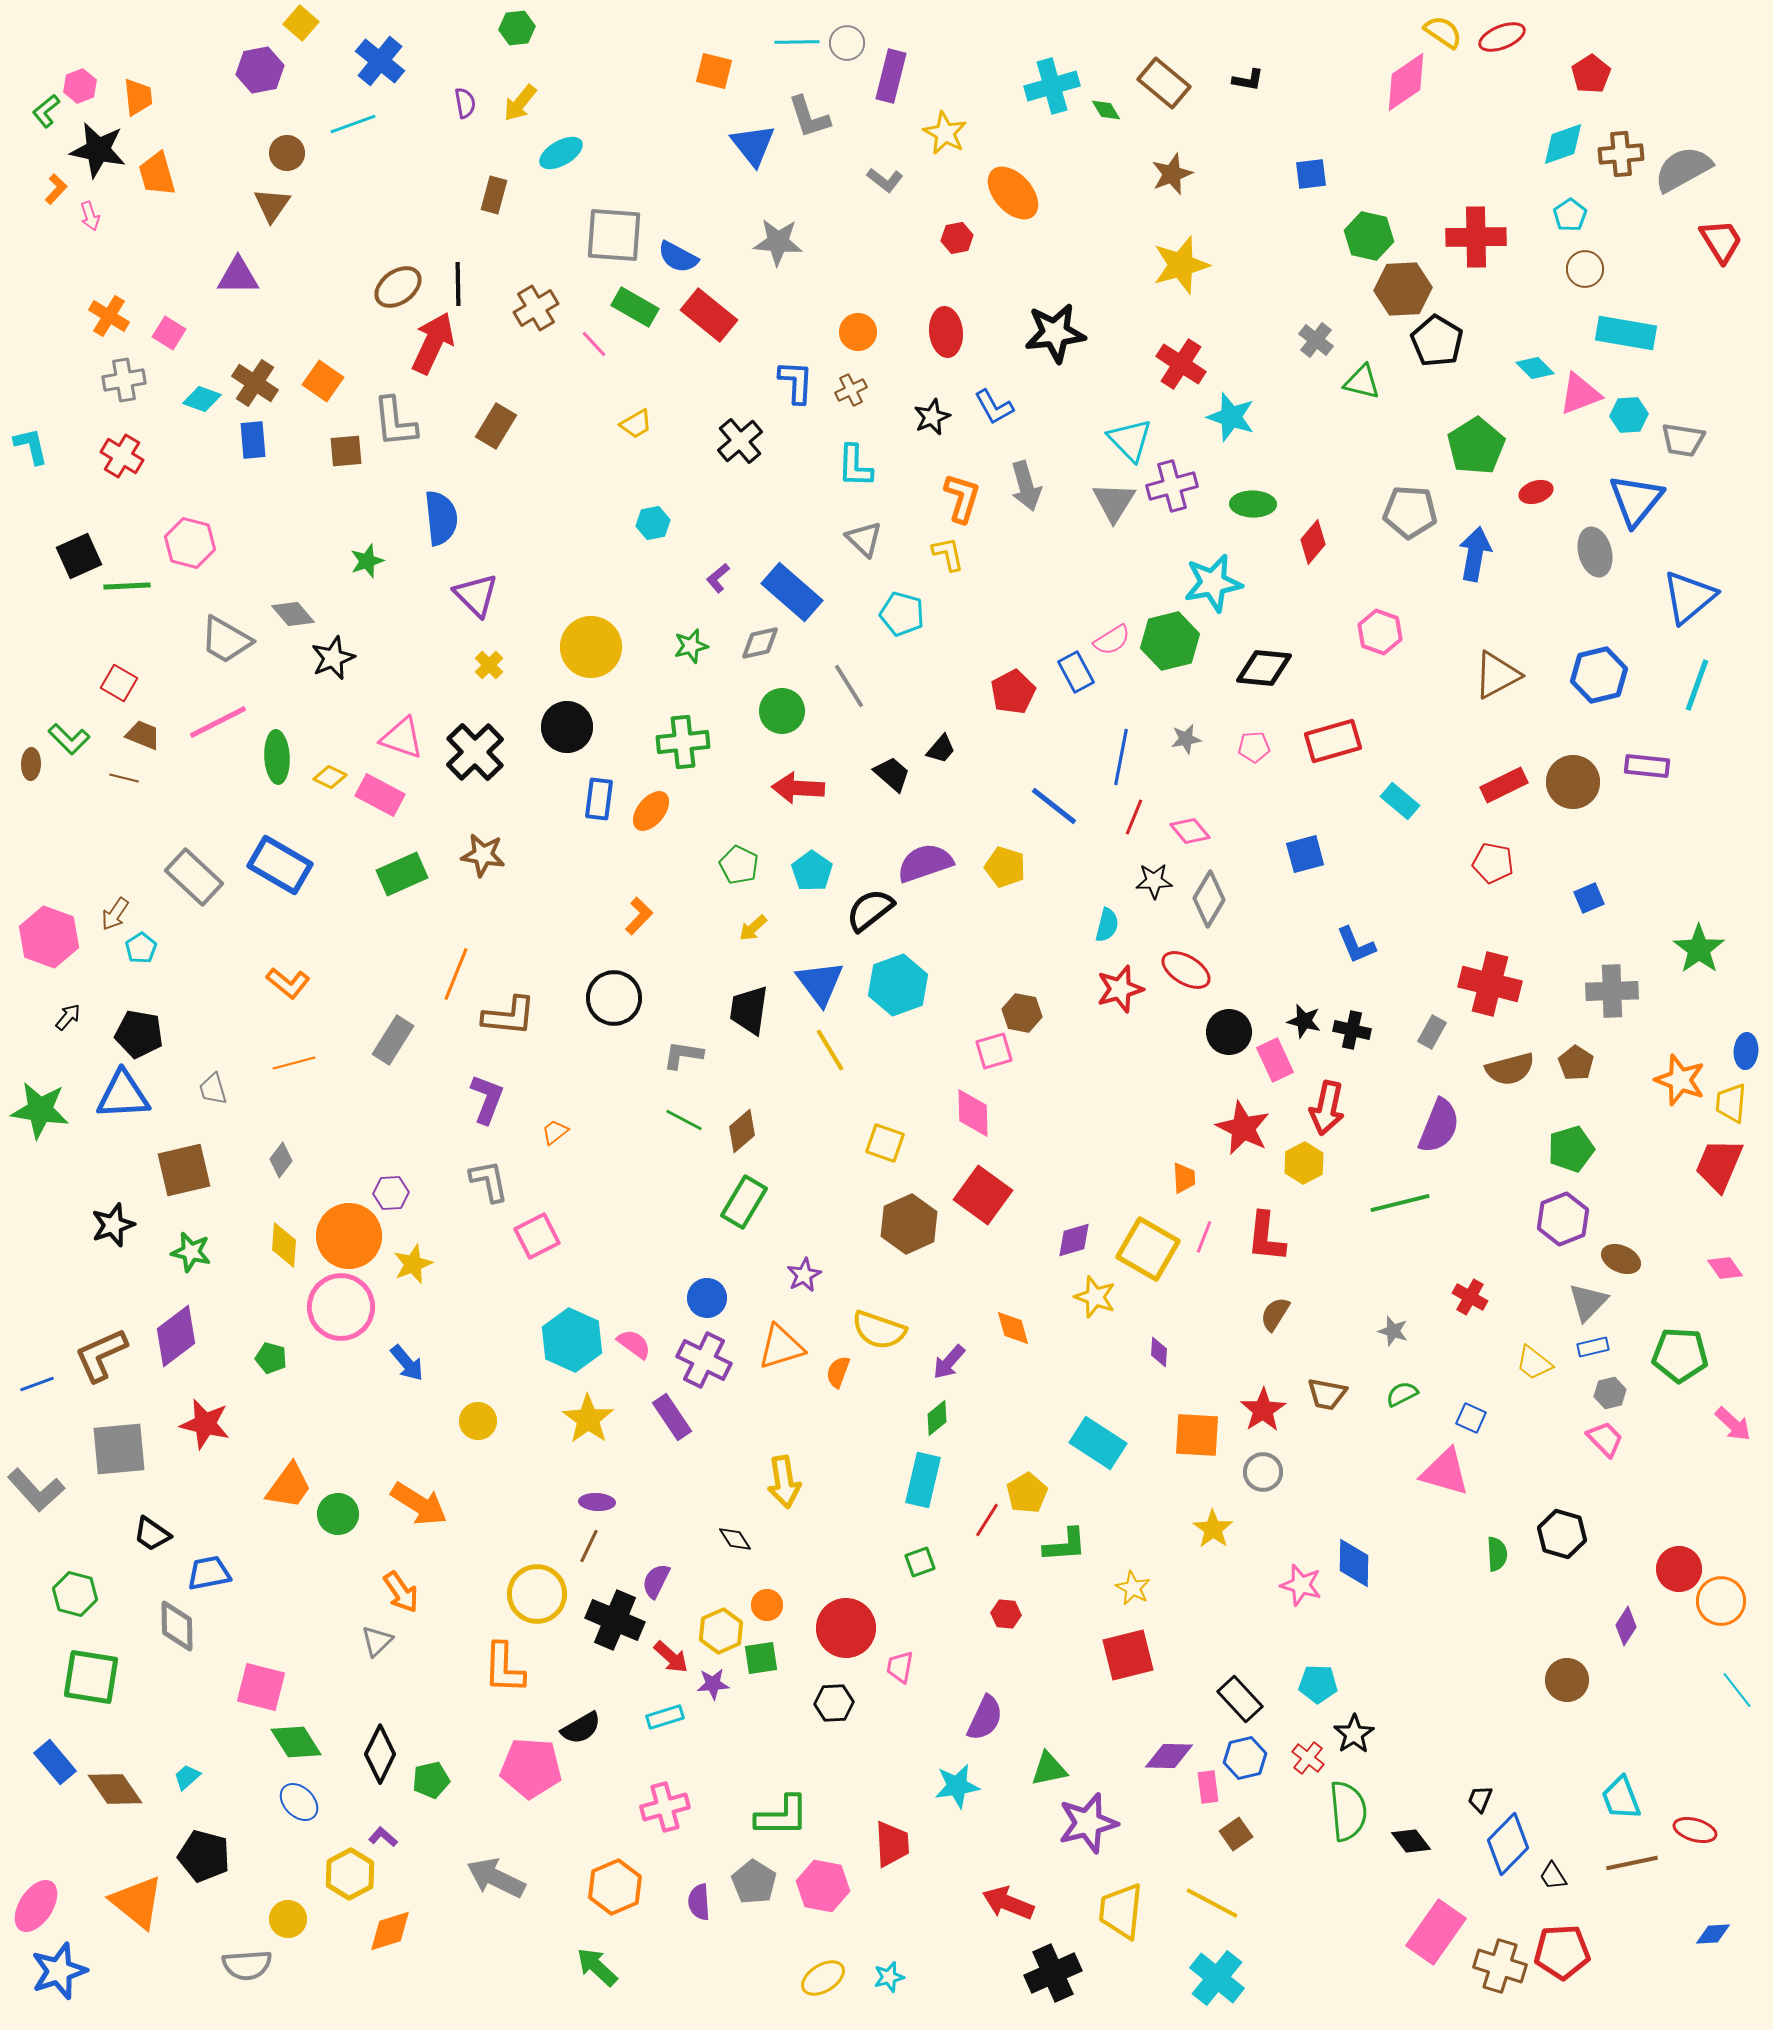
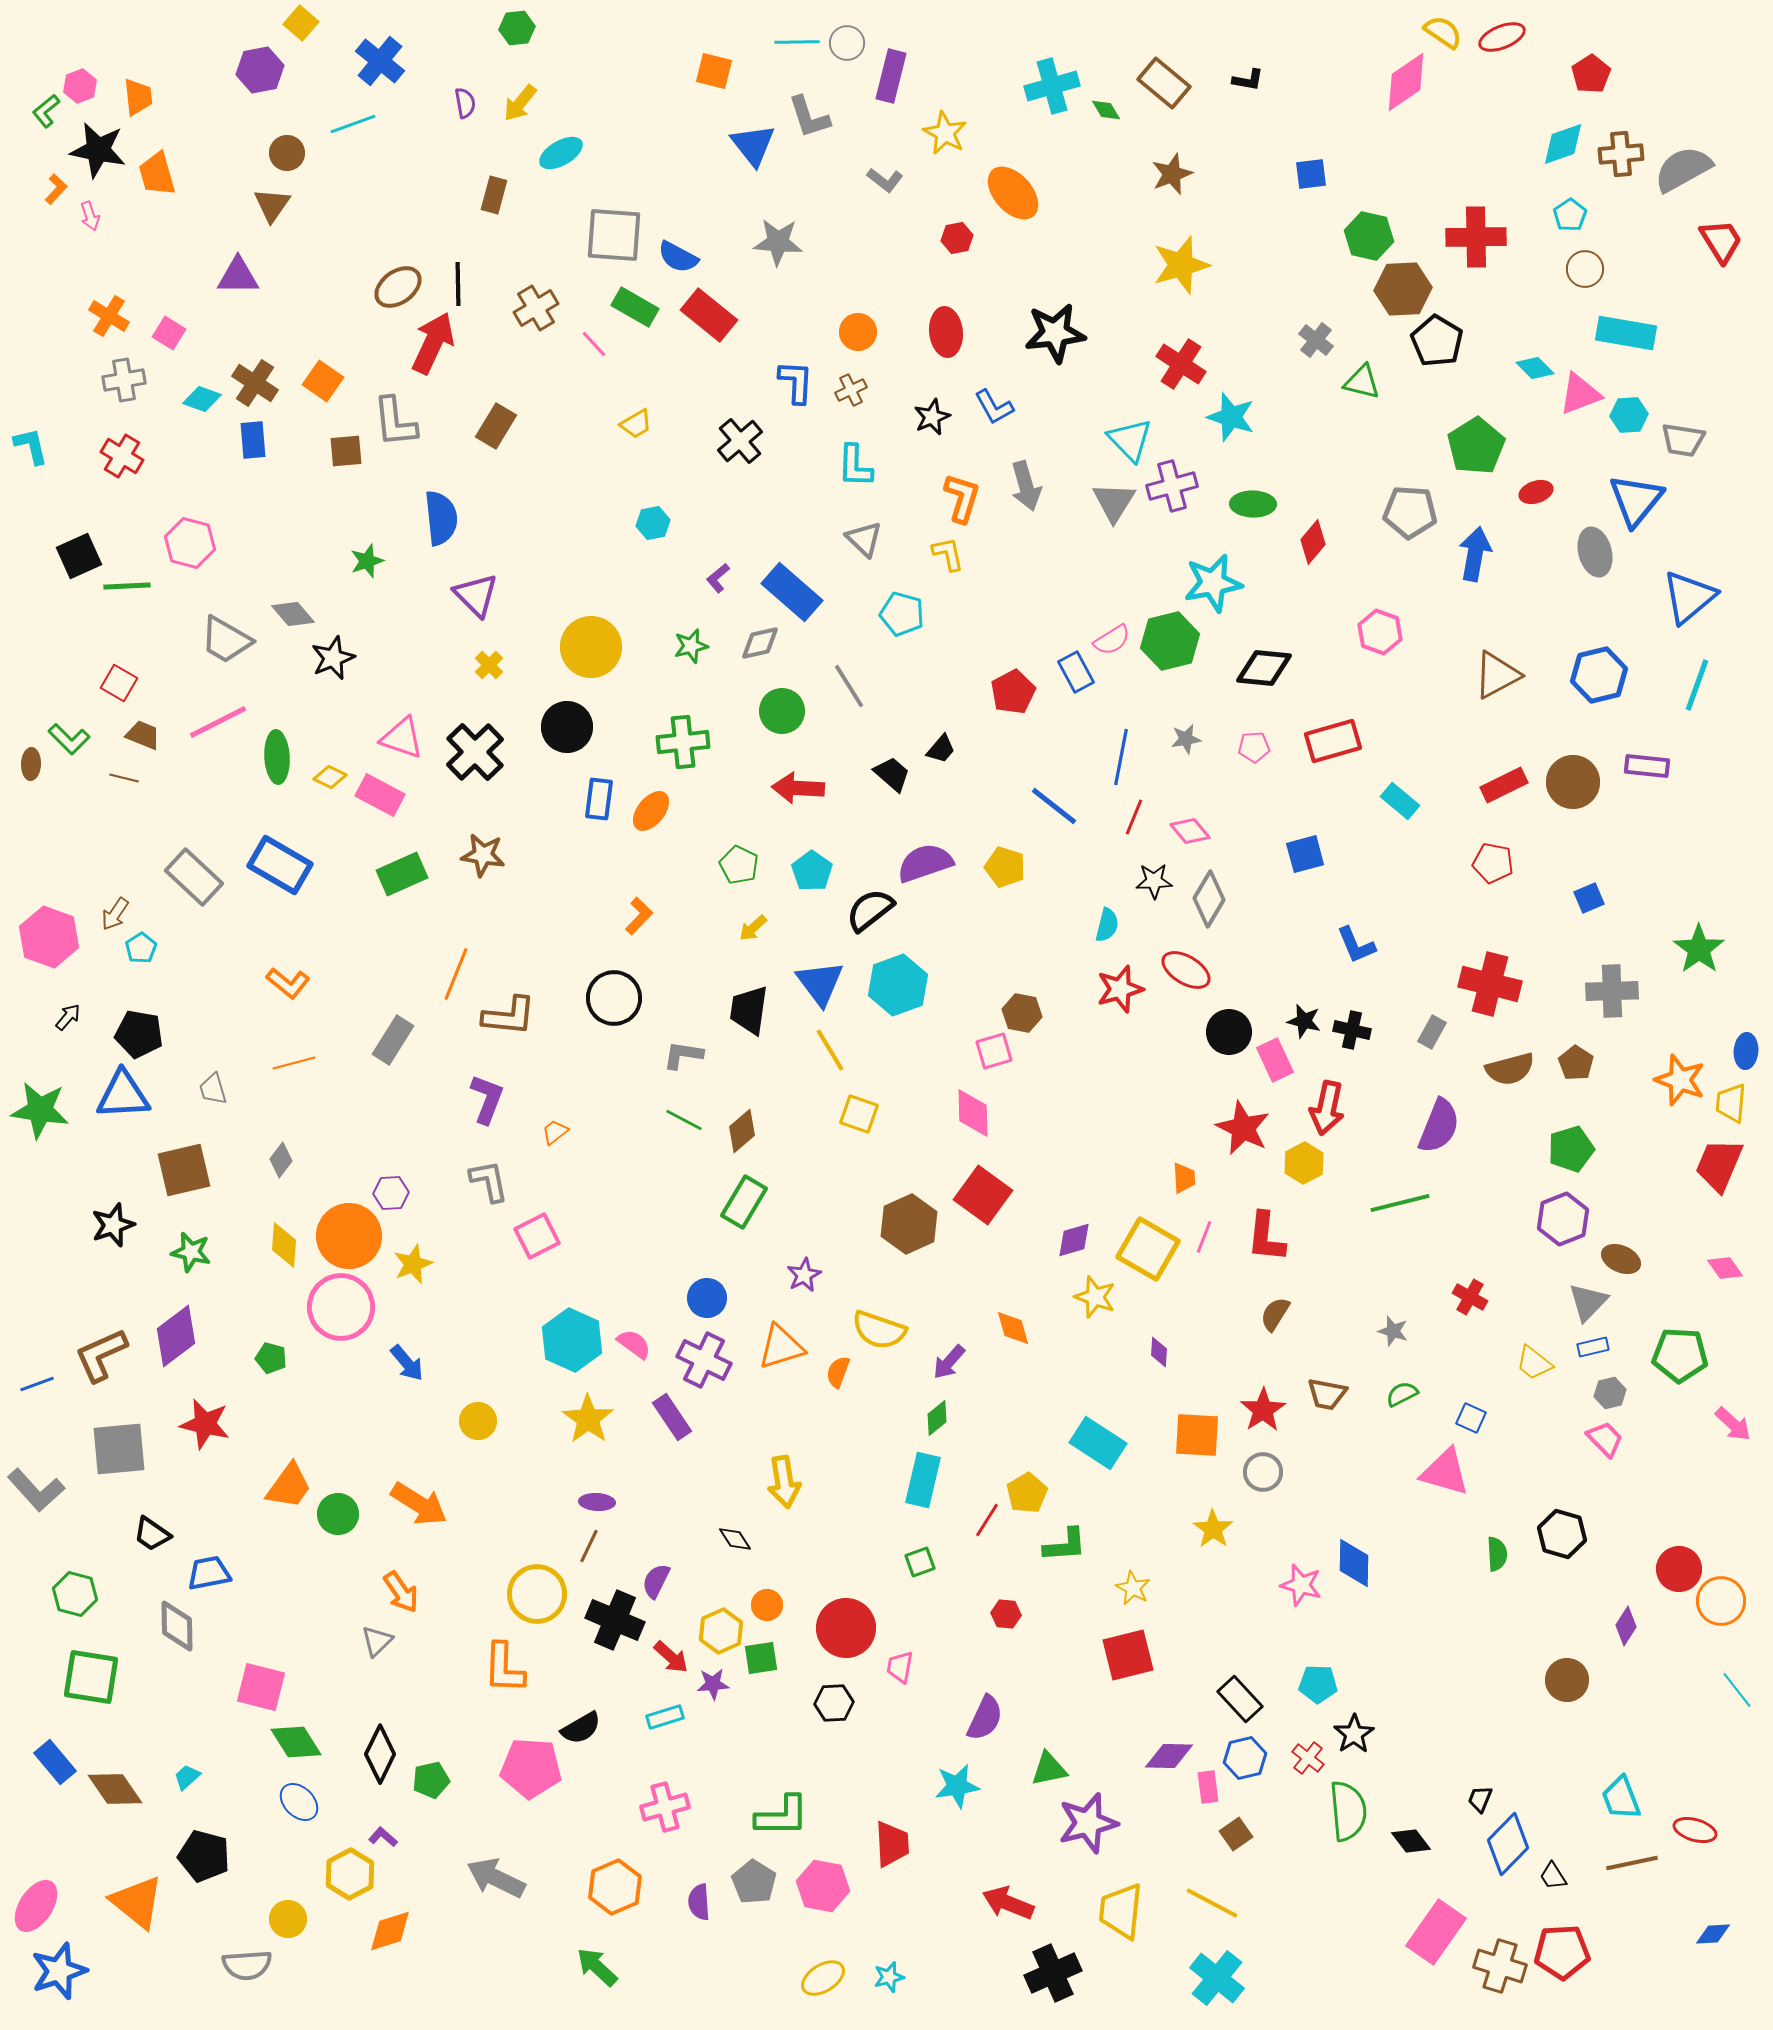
yellow square at (885, 1143): moved 26 px left, 29 px up
